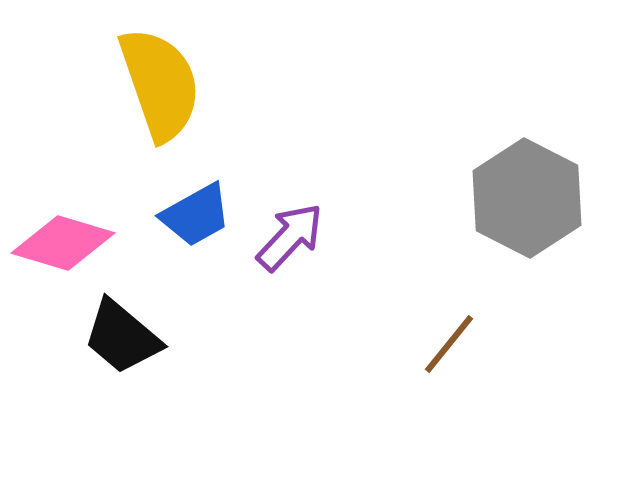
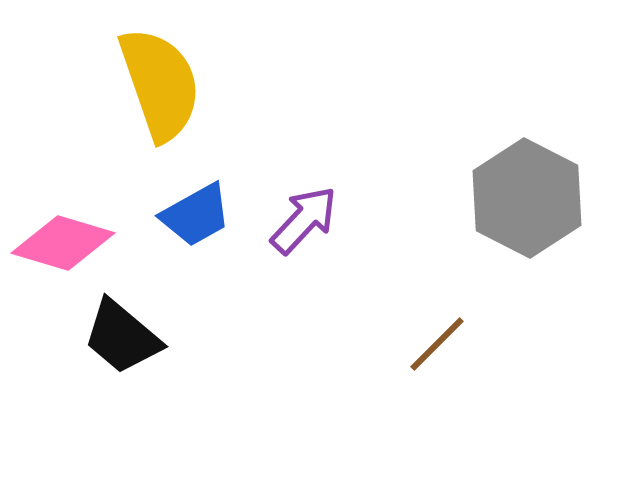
purple arrow: moved 14 px right, 17 px up
brown line: moved 12 px left; rotated 6 degrees clockwise
